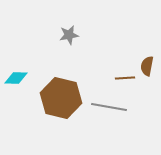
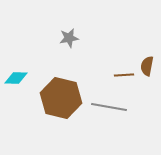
gray star: moved 3 px down
brown line: moved 1 px left, 3 px up
